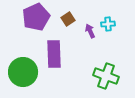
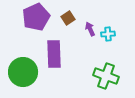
brown square: moved 1 px up
cyan cross: moved 10 px down
purple arrow: moved 2 px up
